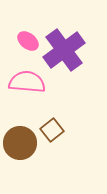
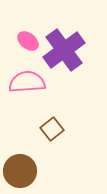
pink semicircle: rotated 9 degrees counterclockwise
brown square: moved 1 px up
brown circle: moved 28 px down
